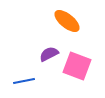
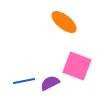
orange ellipse: moved 3 px left, 1 px down
purple semicircle: moved 1 px right, 29 px down
